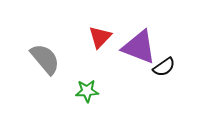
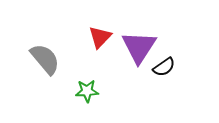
purple triangle: rotated 42 degrees clockwise
